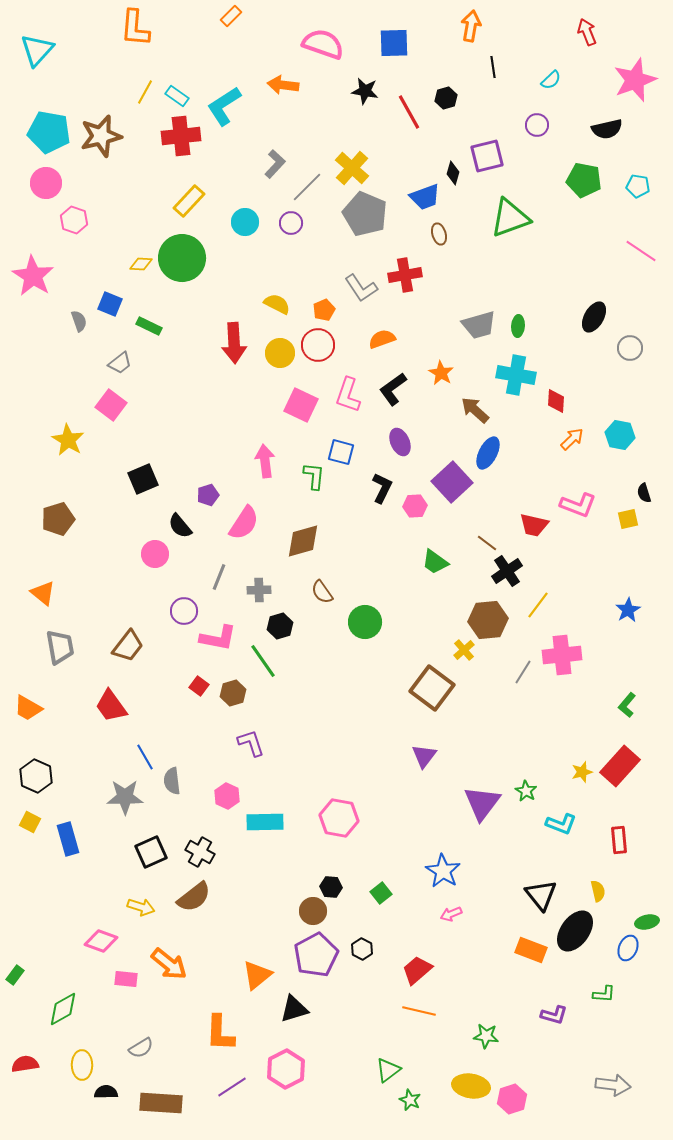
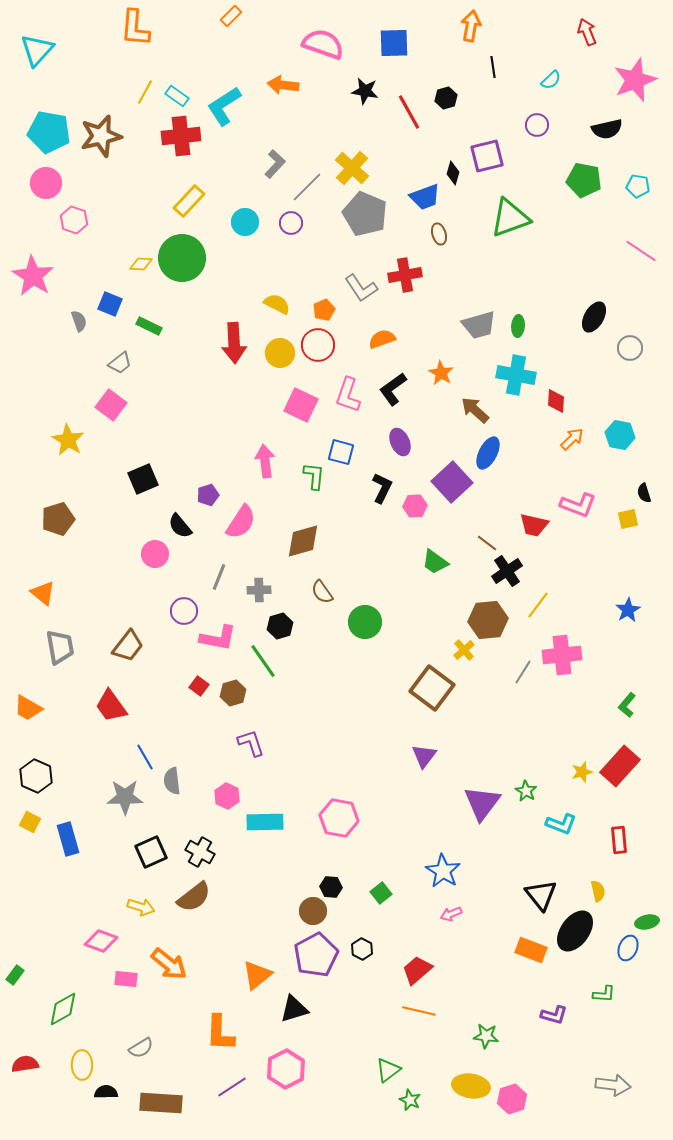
pink semicircle at (244, 523): moved 3 px left, 1 px up
